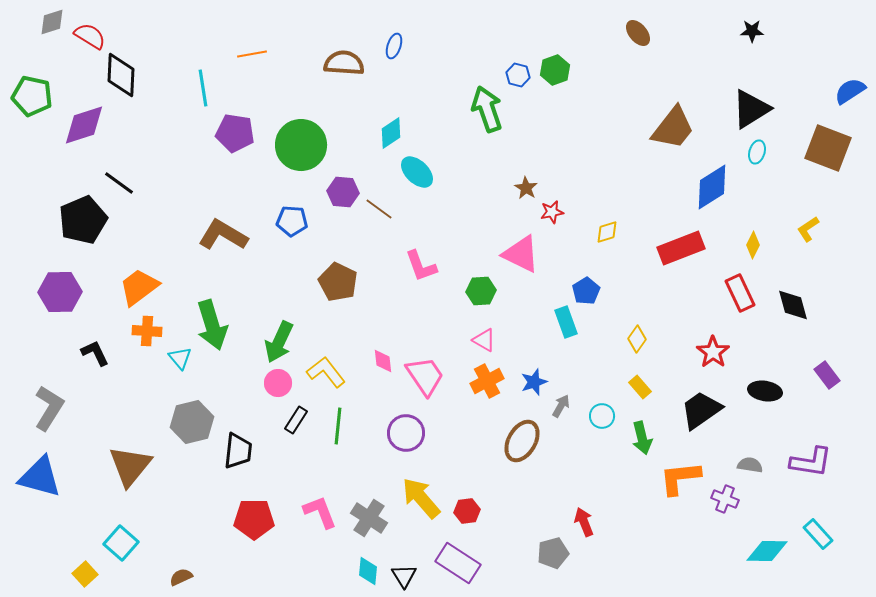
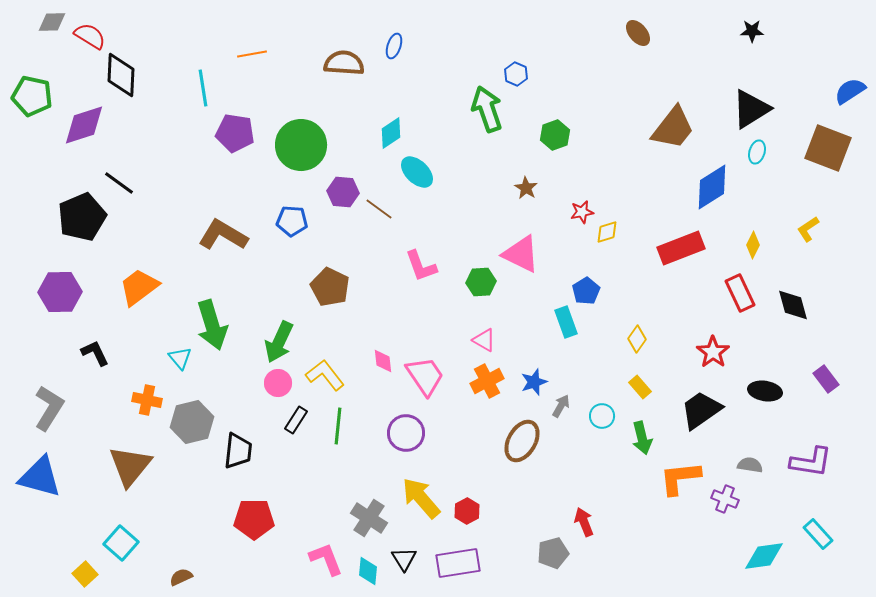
gray diamond at (52, 22): rotated 16 degrees clockwise
green hexagon at (555, 70): moved 65 px down
blue hexagon at (518, 75): moved 2 px left, 1 px up; rotated 10 degrees clockwise
red star at (552, 212): moved 30 px right
black pentagon at (83, 220): moved 1 px left, 3 px up
brown pentagon at (338, 282): moved 8 px left, 5 px down
green hexagon at (481, 291): moved 9 px up
orange cross at (147, 331): moved 69 px down; rotated 8 degrees clockwise
yellow L-shape at (326, 372): moved 1 px left, 3 px down
purple rectangle at (827, 375): moved 1 px left, 4 px down
red hexagon at (467, 511): rotated 20 degrees counterclockwise
pink L-shape at (320, 512): moved 6 px right, 47 px down
cyan diamond at (767, 551): moved 3 px left, 5 px down; rotated 9 degrees counterclockwise
purple rectangle at (458, 563): rotated 42 degrees counterclockwise
black triangle at (404, 576): moved 17 px up
